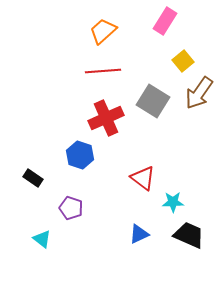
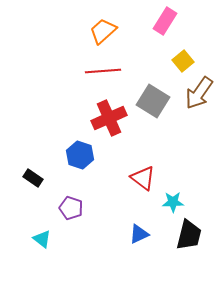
red cross: moved 3 px right
black trapezoid: rotated 80 degrees clockwise
